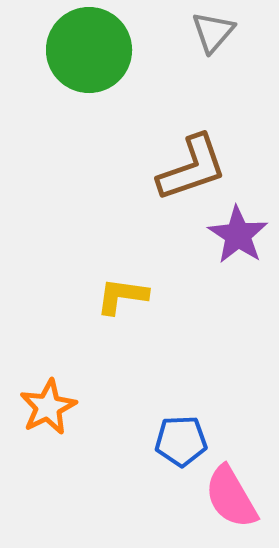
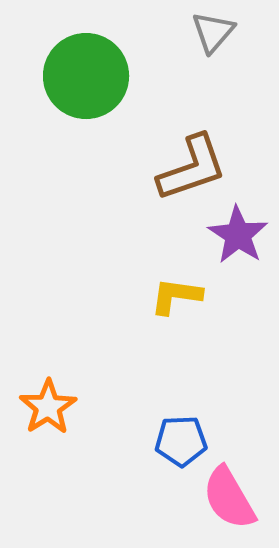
green circle: moved 3 px left, 26 px down
yellow L-shape: moved 54 px right
orange star: rotated 6 degrees counterclockwise
pink semicircle: moved 2 px left, 1 px down
